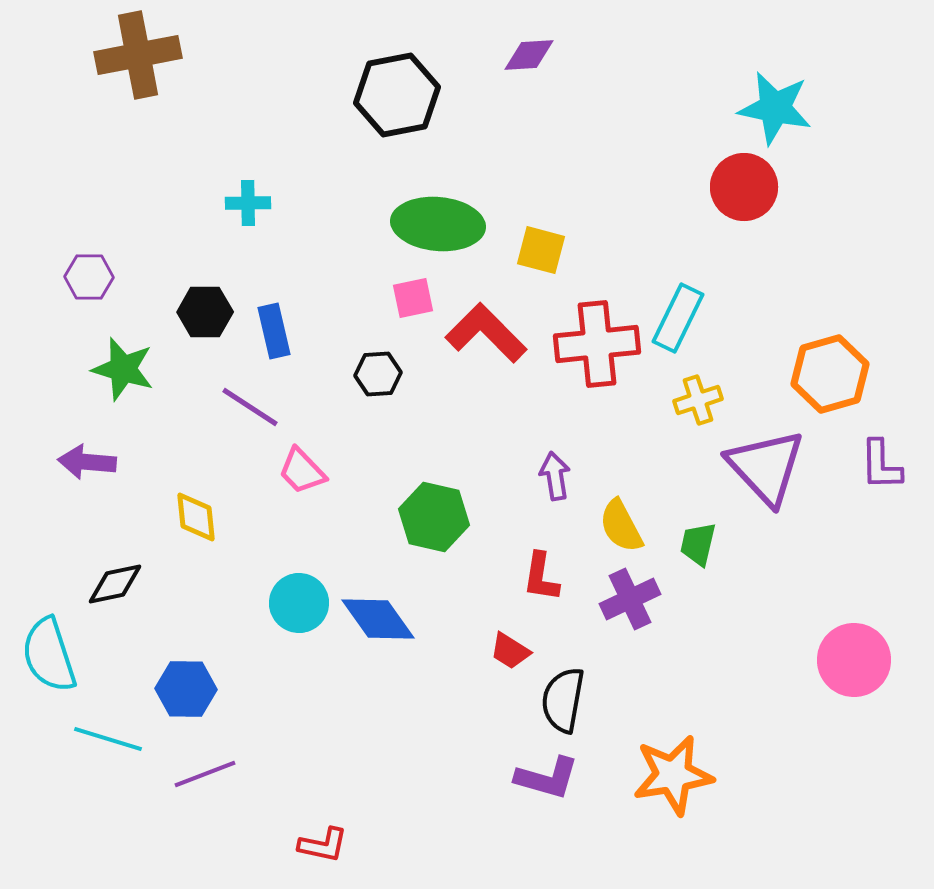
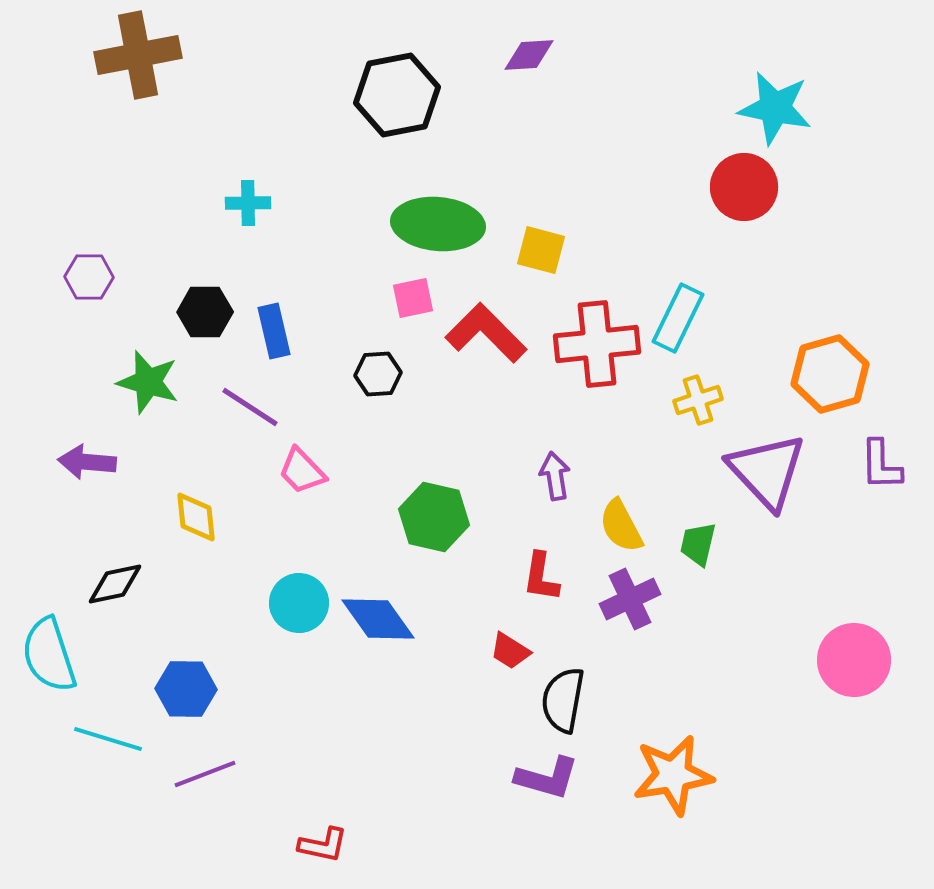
green star at (123, 369): moved 25 px right, 13 px down
purple triangle at (766, 467): moved 1 px right, 4 px down
